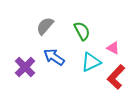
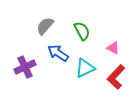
blue arrow: moved 4 px right, 4 px up
cyan triangle: moved 6 px left, 6 px down
purple cross: rotated 20 degrees clockwise
